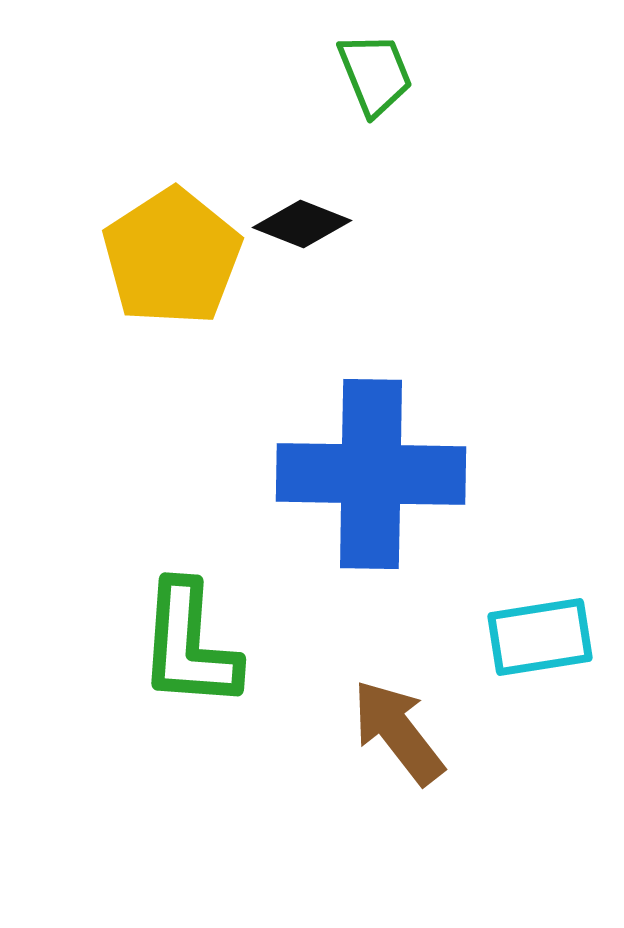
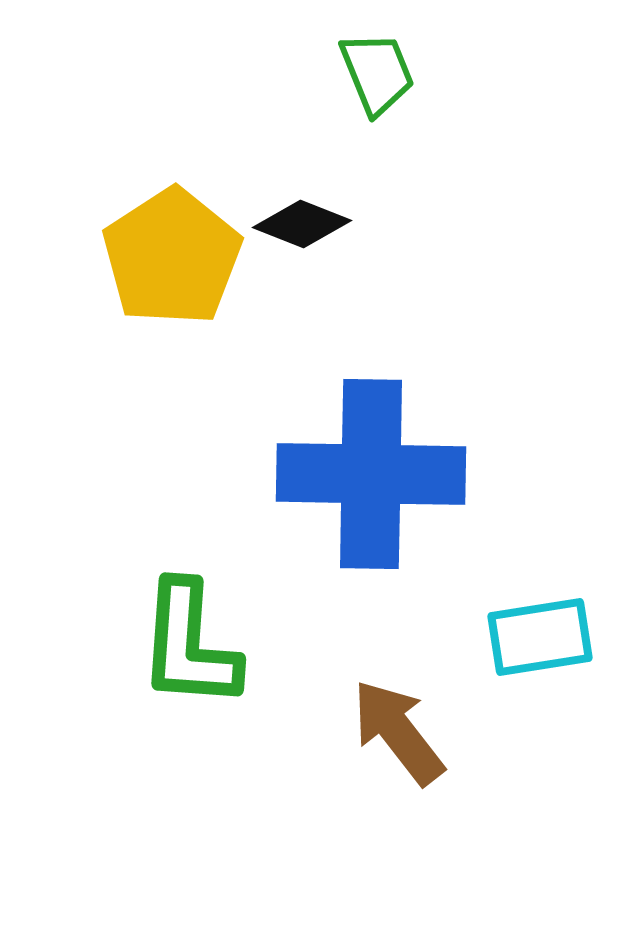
green trapezoid: moved 2 px right, 1 px up
